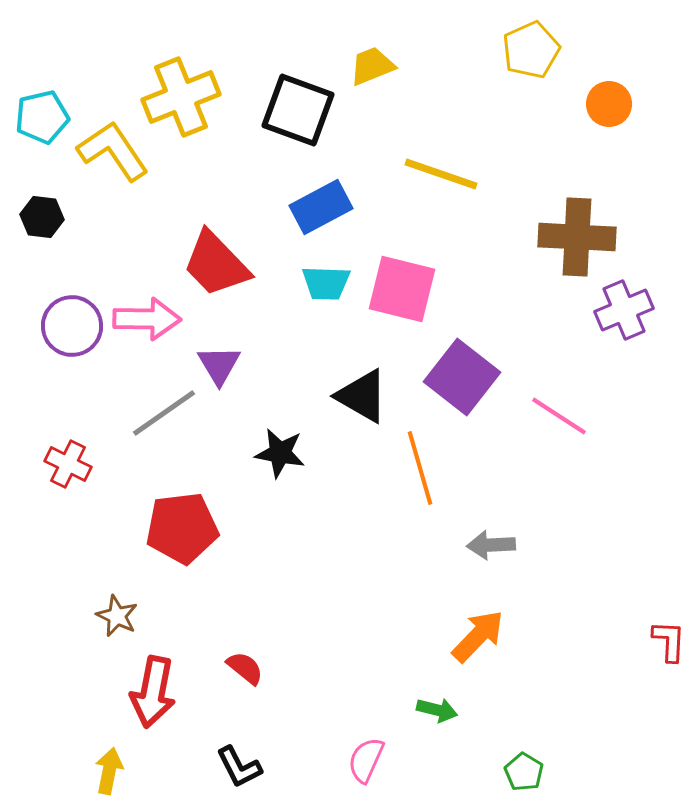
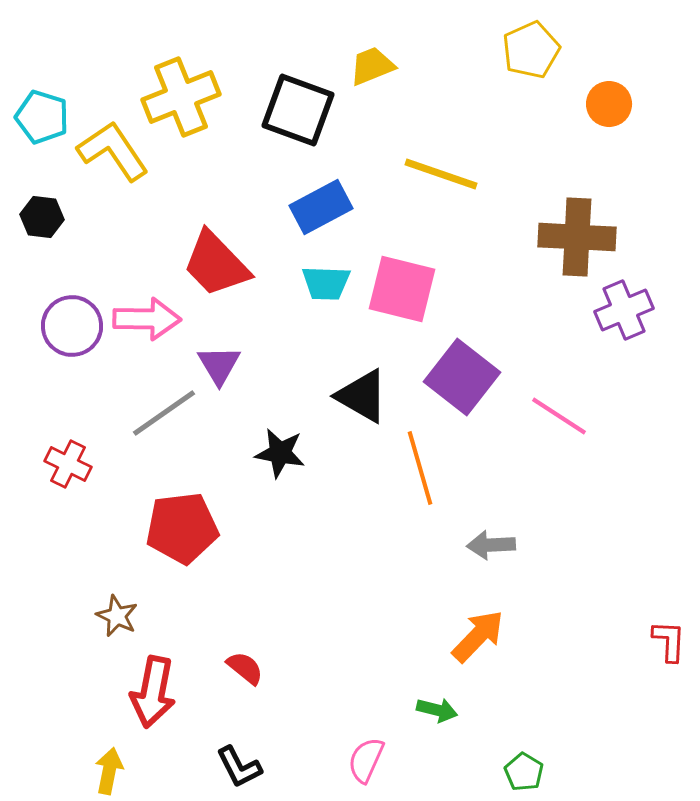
cyan pentagon: rotated 30 degrees clockwise
